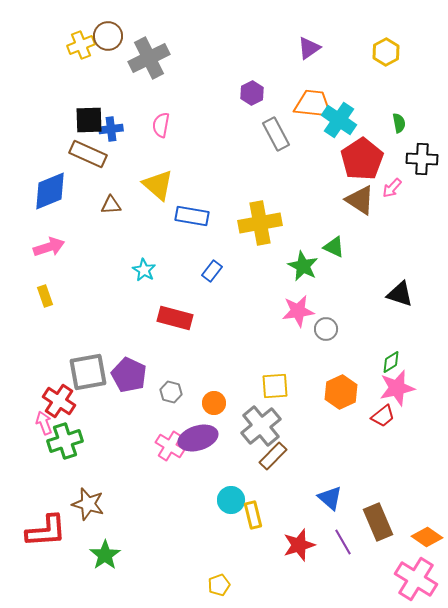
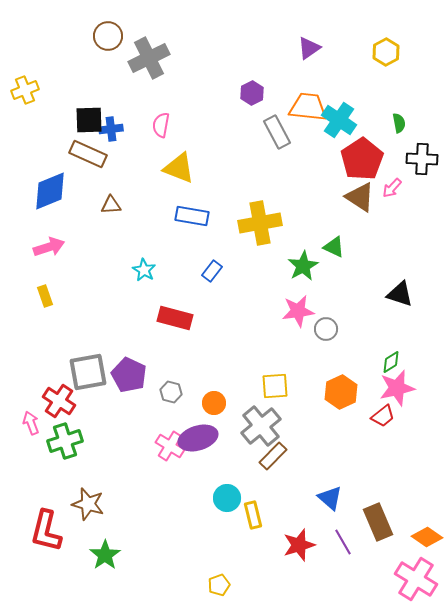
yellow cross at (81, 45): moved 56 px left, 45 px down
orange trapezoid at (313, 104): moved 5 px left, 3 px down
gray rectangle at (276, 134): moved 1 px right, 2 px up
yellow triangle at (158, 185): moved 21 px right, 17 px up; rotated 20 degrees counterclockwise
brown triangle at (360, 200): moved 3 px up
green star at (303, 266): rotated 16 degrees clockwise
pink arrow at (44, 423): moved 13 px left
cyan circle at (231, 500): moved 4 px left, 2 px up
red L-shape at (46, 531): rotated 108 degrees clockwise
